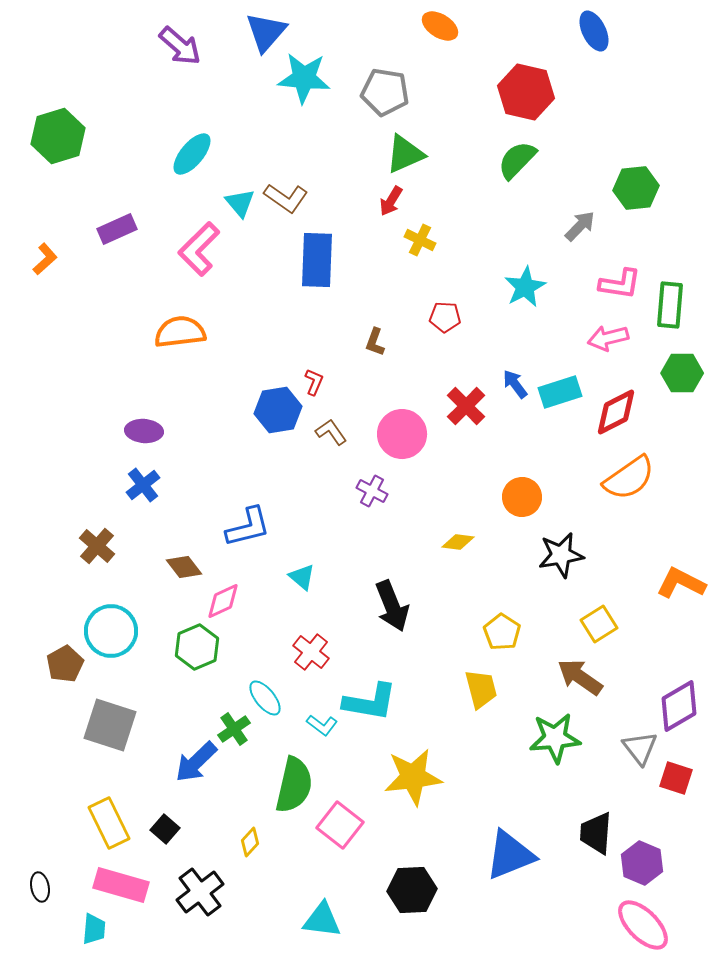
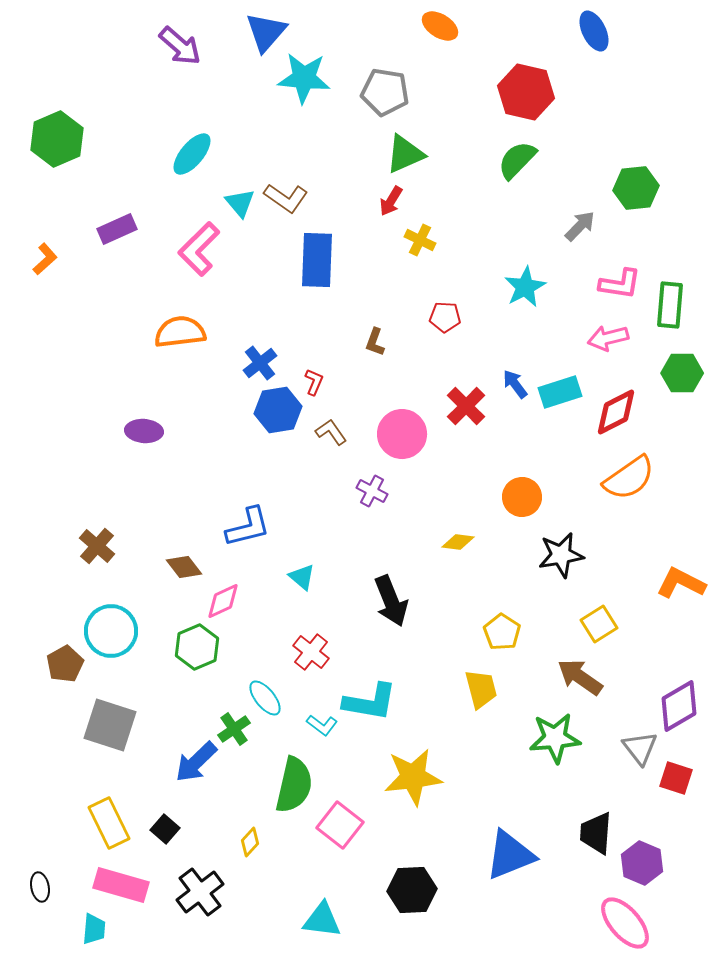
green hexagon at (58, 136): moved 1 px left, 3 px down; rotated 6 degrees counterclockwise
blue cross at (143, 485): moved 117 px right, 122 px up
black arrow at (392, 606): moved 1 px left, 5 px up
pink ellipse at (643, 925): moved 18 px left, 2 px up; rotated 4 degrees clockwise
